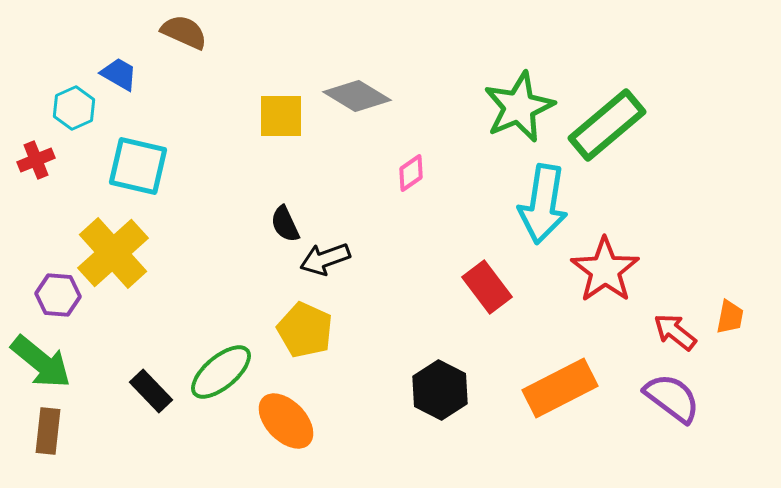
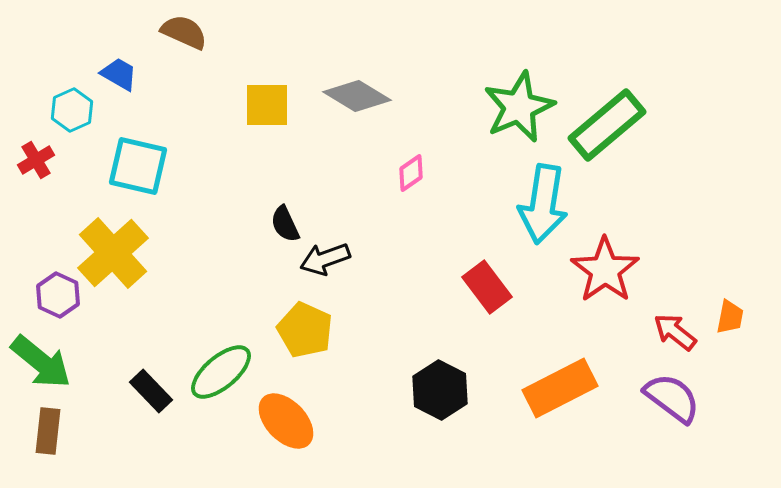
cyan hexagon: moved 2 px left, 2 px down
yellow square: moved 14 px left, 11 px up
red cross: rotated 9 degrees counterclockwise
purple hexagon: rotated 21 degrees clockwise
